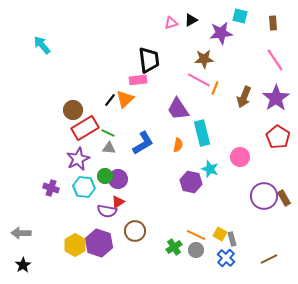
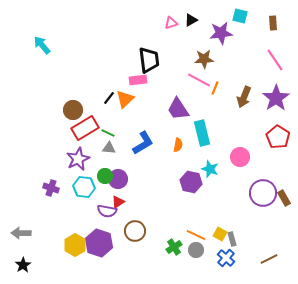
black line at (110, 100): moved 1 px left, 2 px up
purple circle at (264, 196): moved 1 px left, 3 px up
